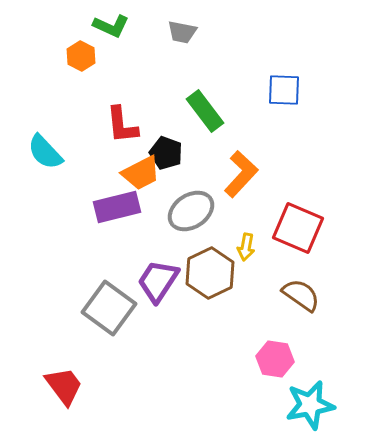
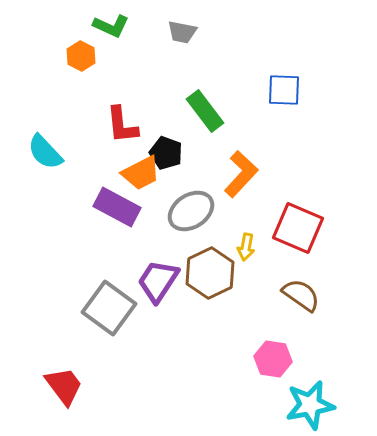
purple rectangle: rotated 42 degrees clockwise
pink hexagon: moved 2 px left
